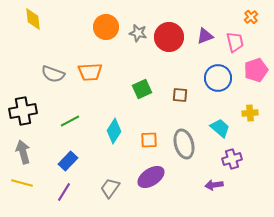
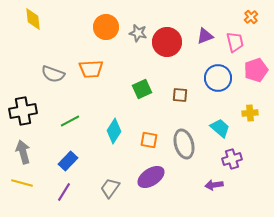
red circle: moved 2 px left, 5 px down
orange trapezoid: moved 1 px right, 3 px up
orange square: rotated 12 degrees clockwise
